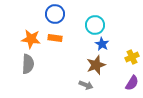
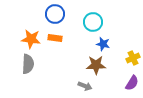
cyan circle: moved 2 px left, 3 px up
blue star: moved 1 px right; rotated 16 degrees counterclockwise
yellow cross: moved 1 px right, 1 px down
brown star: rotated 18 degrees clockwise
gray arrow: moved 1 px left, 1 px down
